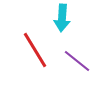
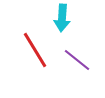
purple line: moved 1 px up
